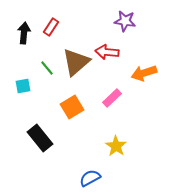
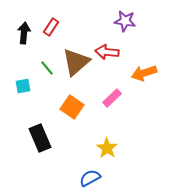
orange square: rotated 25 degrees counterclockwise
black rectangle: rotated 16 degrees clockwise
yellow star: moved 9 px left, 2 px down
